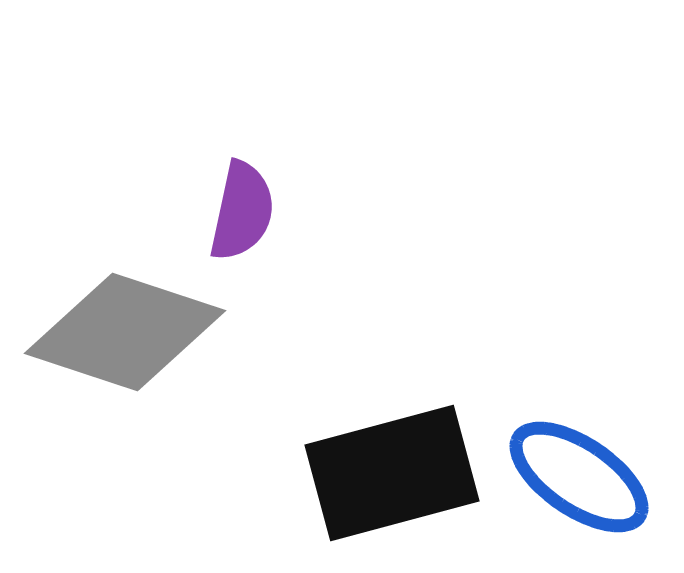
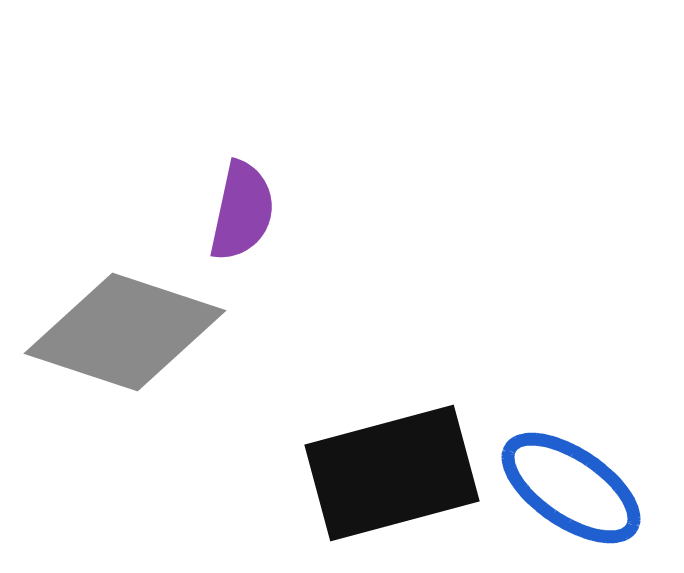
blue ellipse: moved 8 px left, 11 px down
